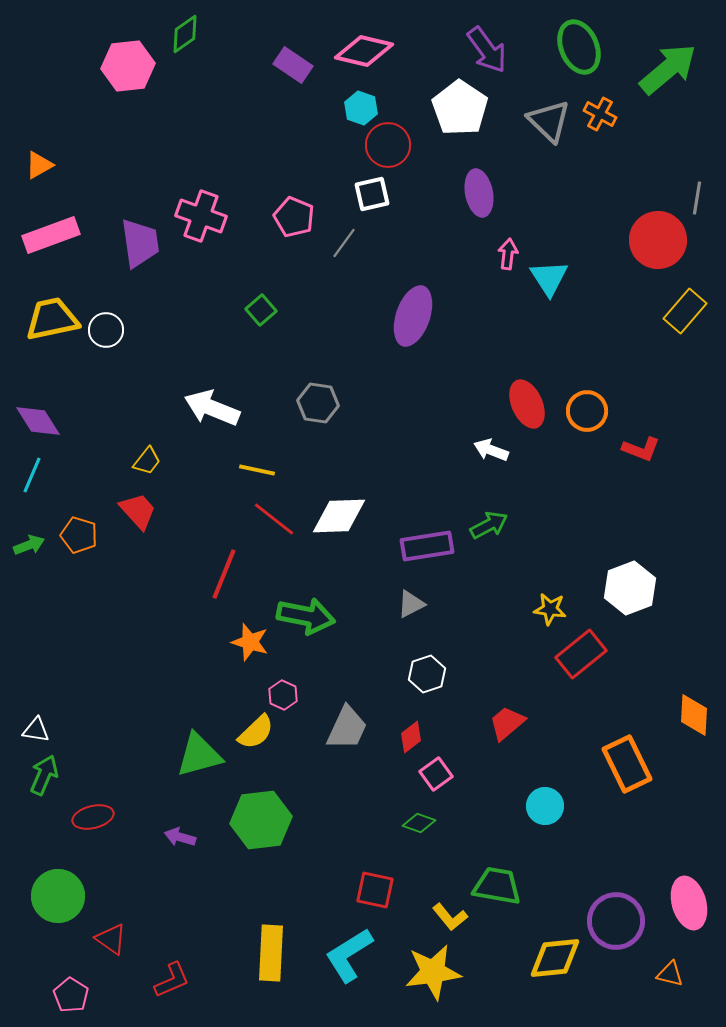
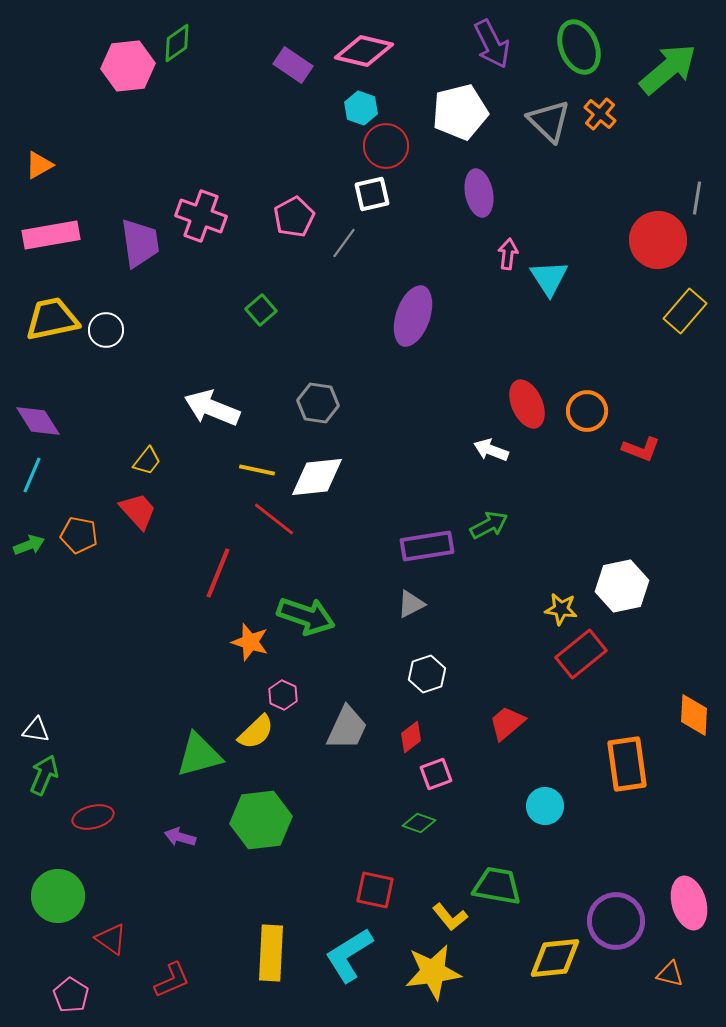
green diamond at (185, 34): moved 8 px left, 9 px down
purple arrow at (487, 50): moved 5 px right, 6 px up; rotated 9 degrees clockwise
white pentagon at (460, 108): moved 4 px down; rotated 24 degrees clockwise
orange cross at (600, 114): rotated 12 degrees clockwise
red circle at (388, 145): moved 2 px left, 1 px down
pink pentagon at (294, 217): rotated 21 degrees clockwise
pink rectangle at (51, 235): rotated 10 degrees clockwise
white diamond at (339, 516): moved 22 px left, 39 px up; rotated 4 degrees counterclockwise
orange pentagon at (79, 535): rotated 6 degrees counterclockwise
red line at (224, 574): moved 6 px left, 1 px up
white hexagon at (630, 588): moved 8 px left, 2 px up; rotated 9 degrees clockwise
yellow star at (550, 609): moved 11 px right
green arrow at (306, 616): rotated 8 degrees clockwise
orange rectangle at (627, 764): rotated 18 degrees clockwise
pink square at (436, 774): rotated 16 degrees clockwise
